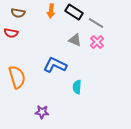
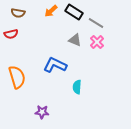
orange arrow: rotated 40 degrees clockwise
red semicircle: moved 1 px down; rotated 24 degrees counterclockwise
